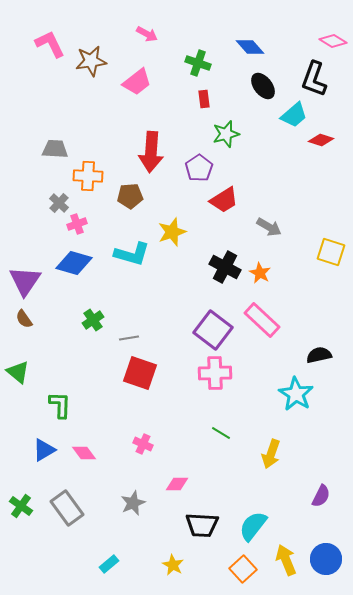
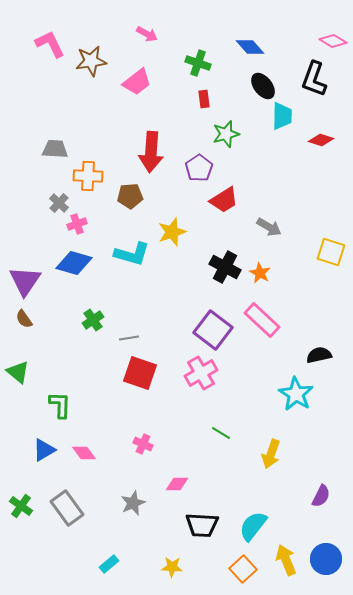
cyan trapezoid at (294, 115): moved 12 px left, 1 px down; rotated 48 degrees counterclockwise
pink cross at (215, 373): moved 14 px left; rotated 28 degrees counterclockwise
yellow star at (173, 565): moved 1 px left, 2 px down; rotated 25 degrees counterclockwise
